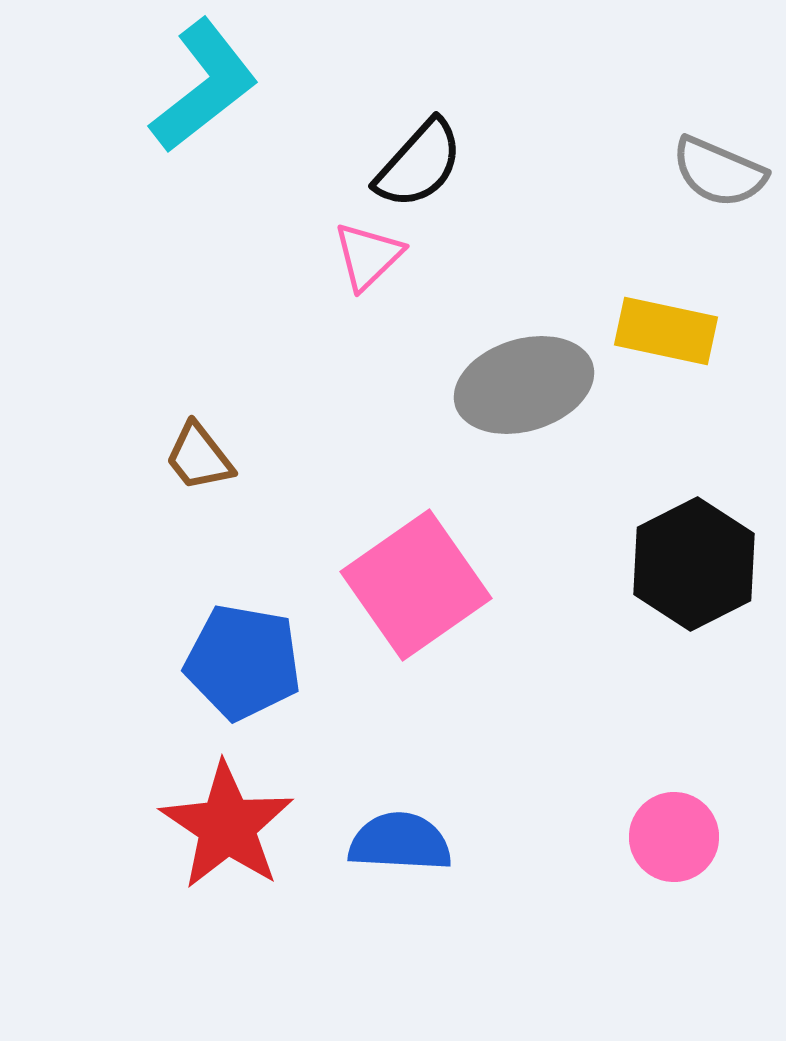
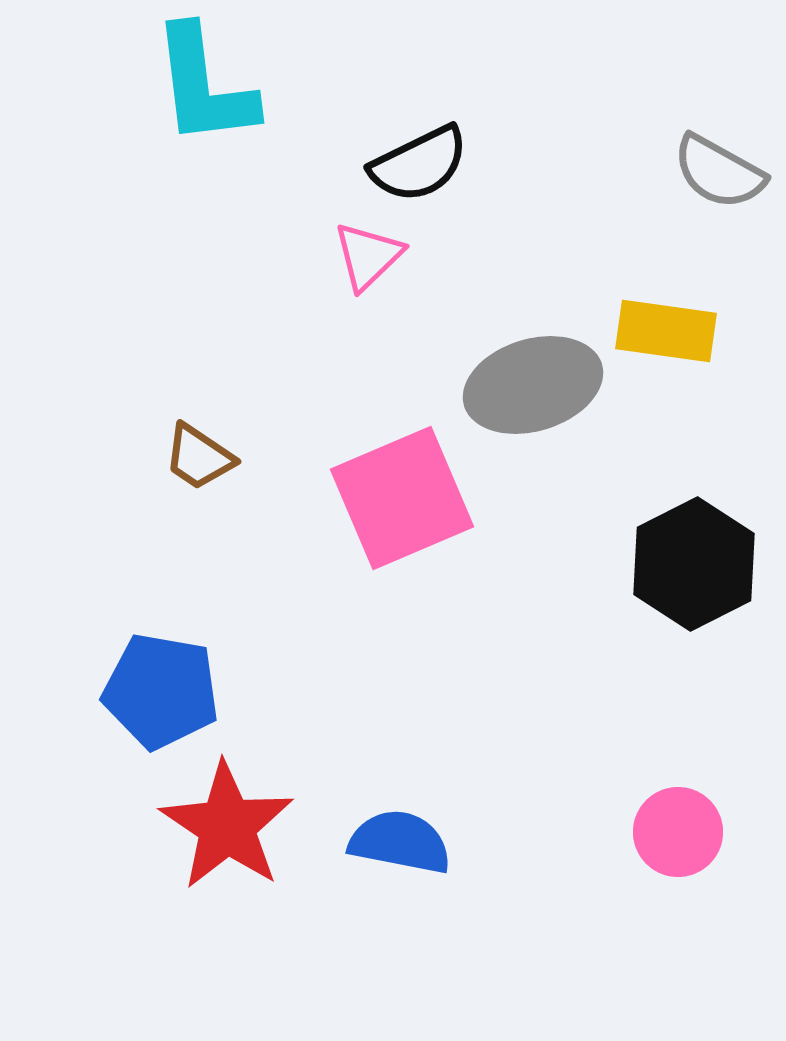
cyan L-shape: rotated 121 degrees clockwise
black semicircle: rotated 22 degrees clockwise
gray semicircle: rotated 6 degrees clockwise
yellow rectangle: rotated 4 degrees counterclockwise
gray ellipse: moved 9 px right
brown trapezoid: rotated 18 degrees counterclockwise
pink square: moved 14 px left, 87 px up; rotated 12 degrees clockwise
blue pentagon: moved 82 px left, 29 px down
pink circle: moved 4 px right, 5 px up
blue semicircle: rotated 8 degrees clockwise
